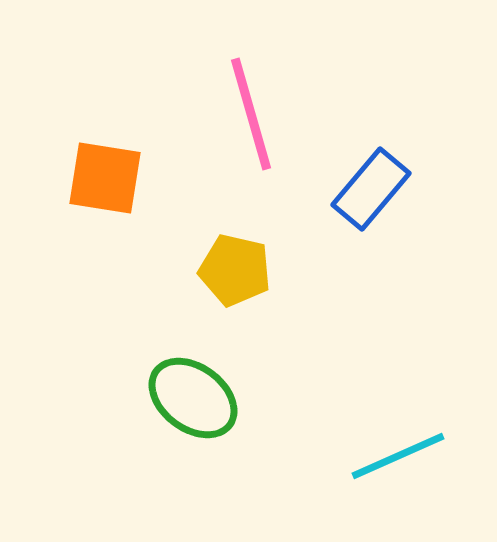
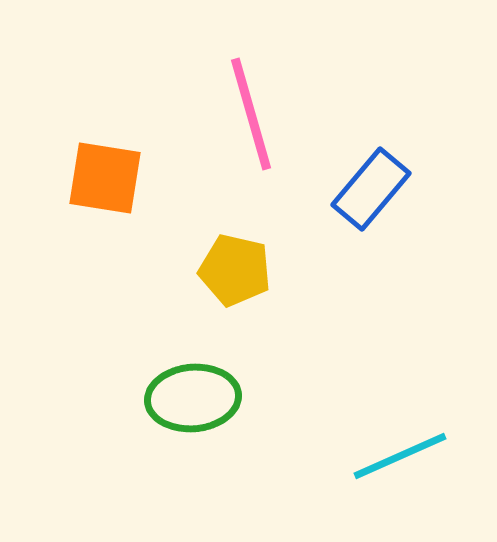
green ellipse: rotated 42 degrees counterclockwise
cyan line: moved 2 px right
